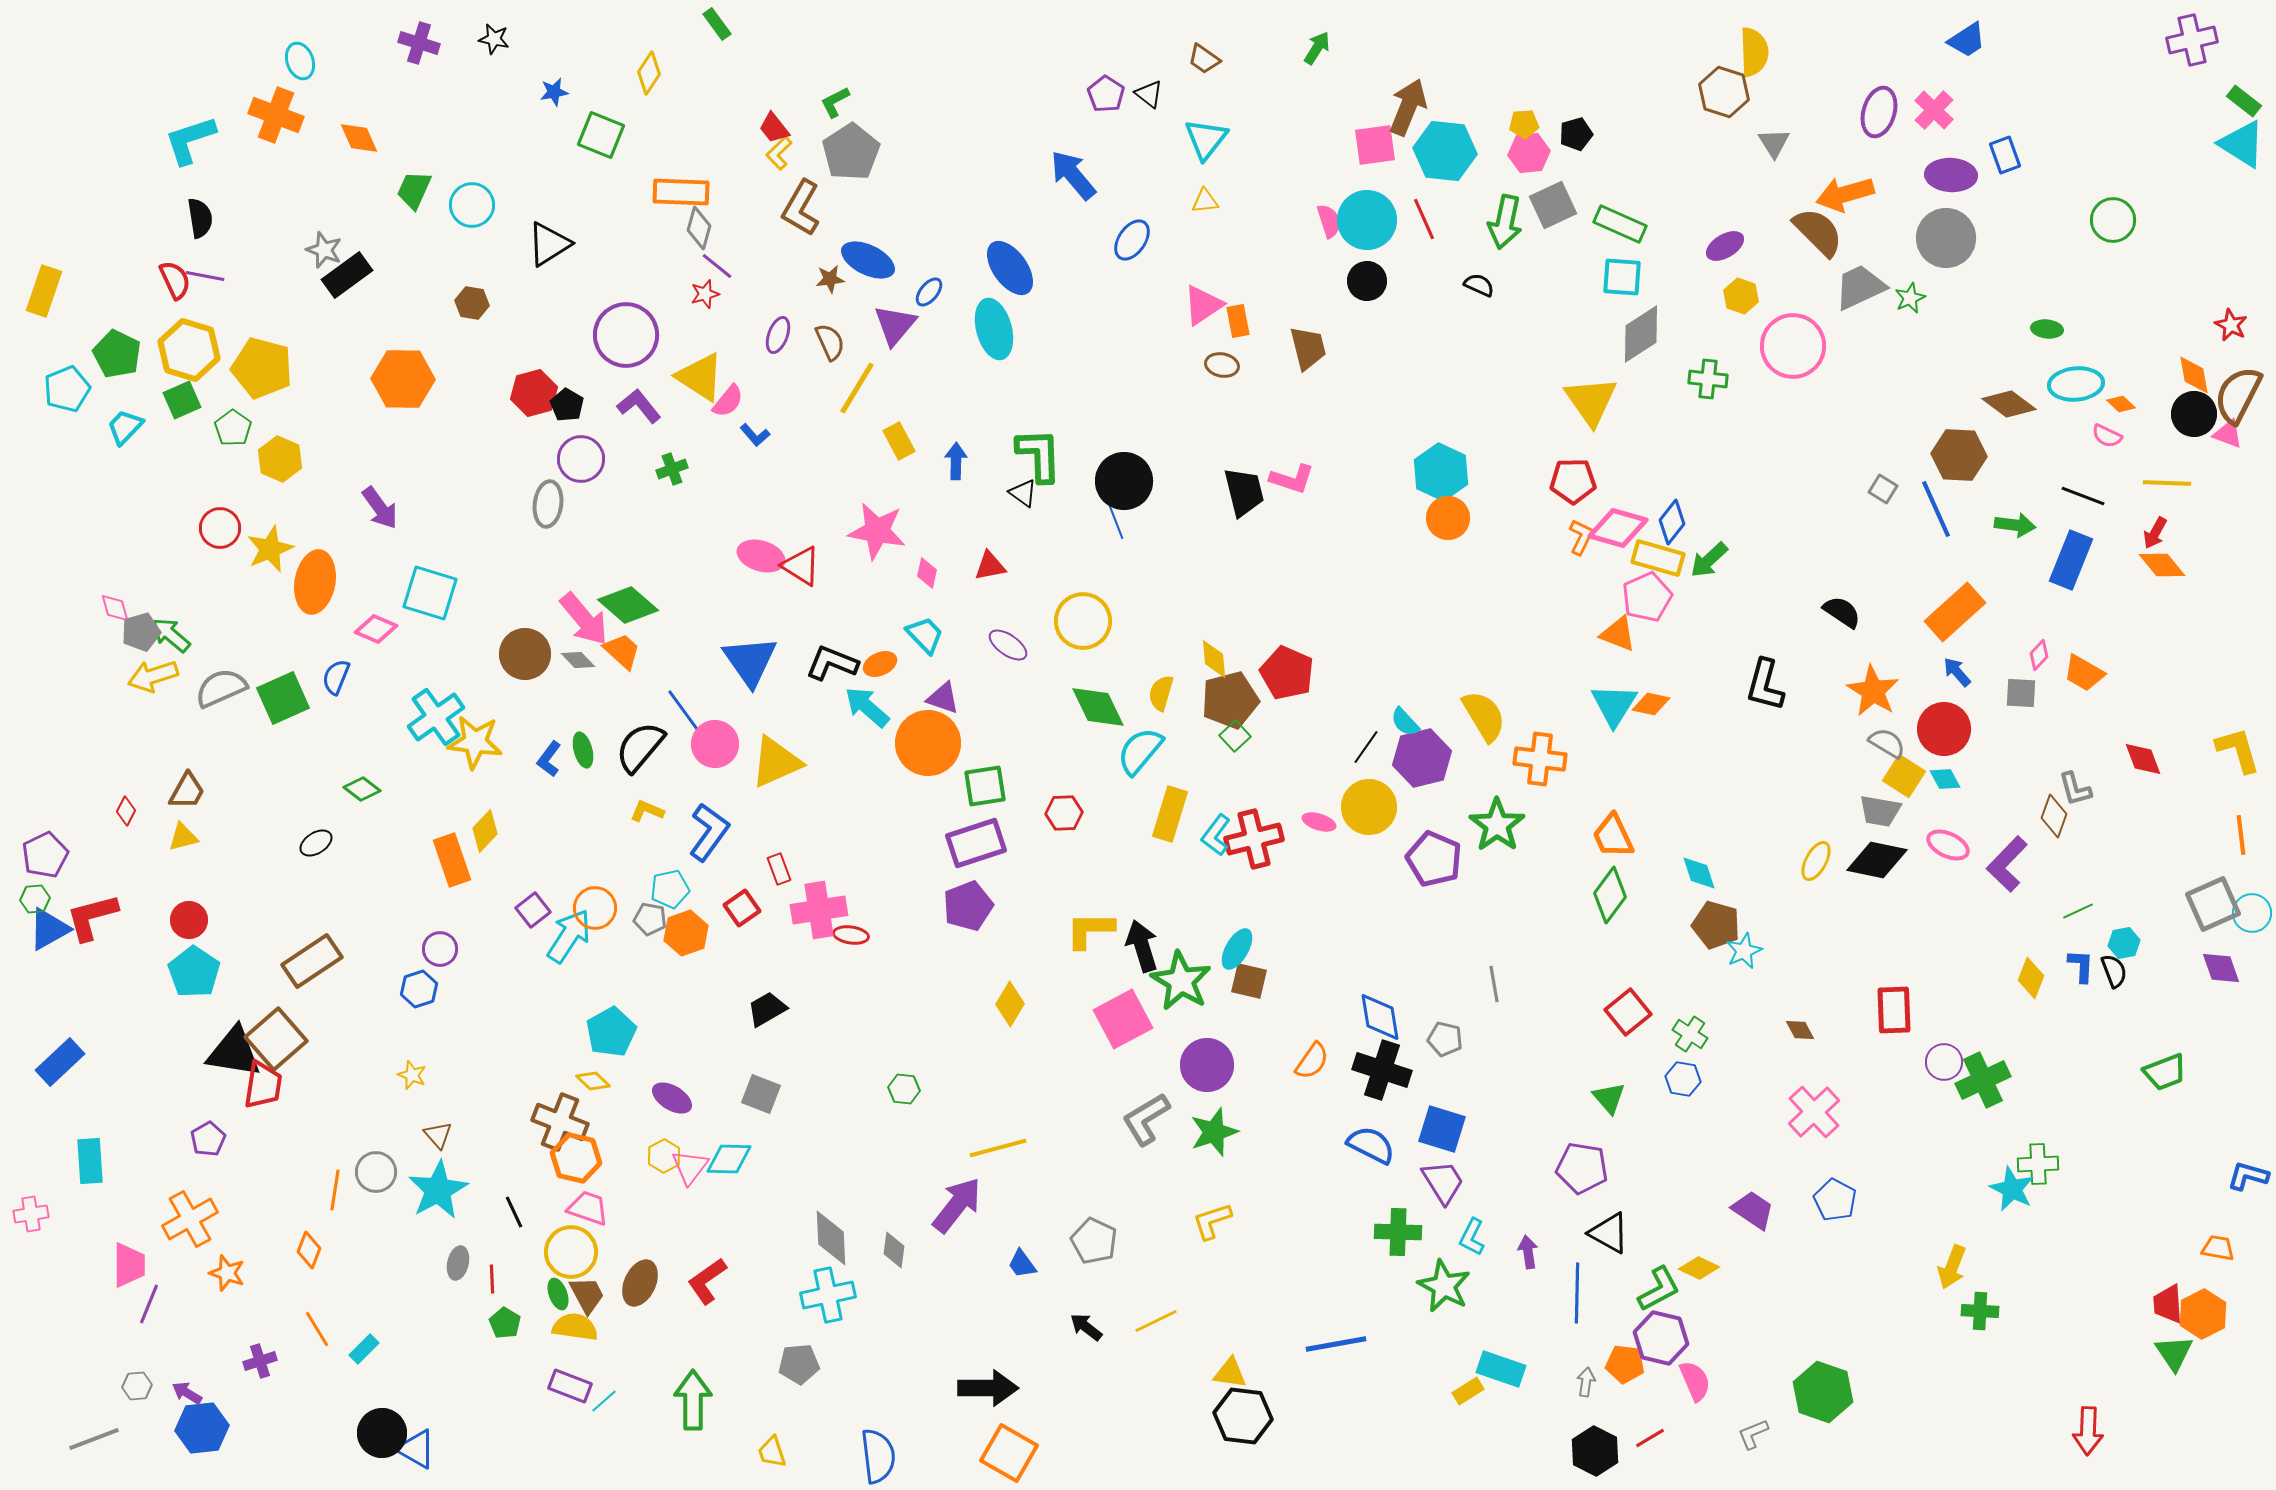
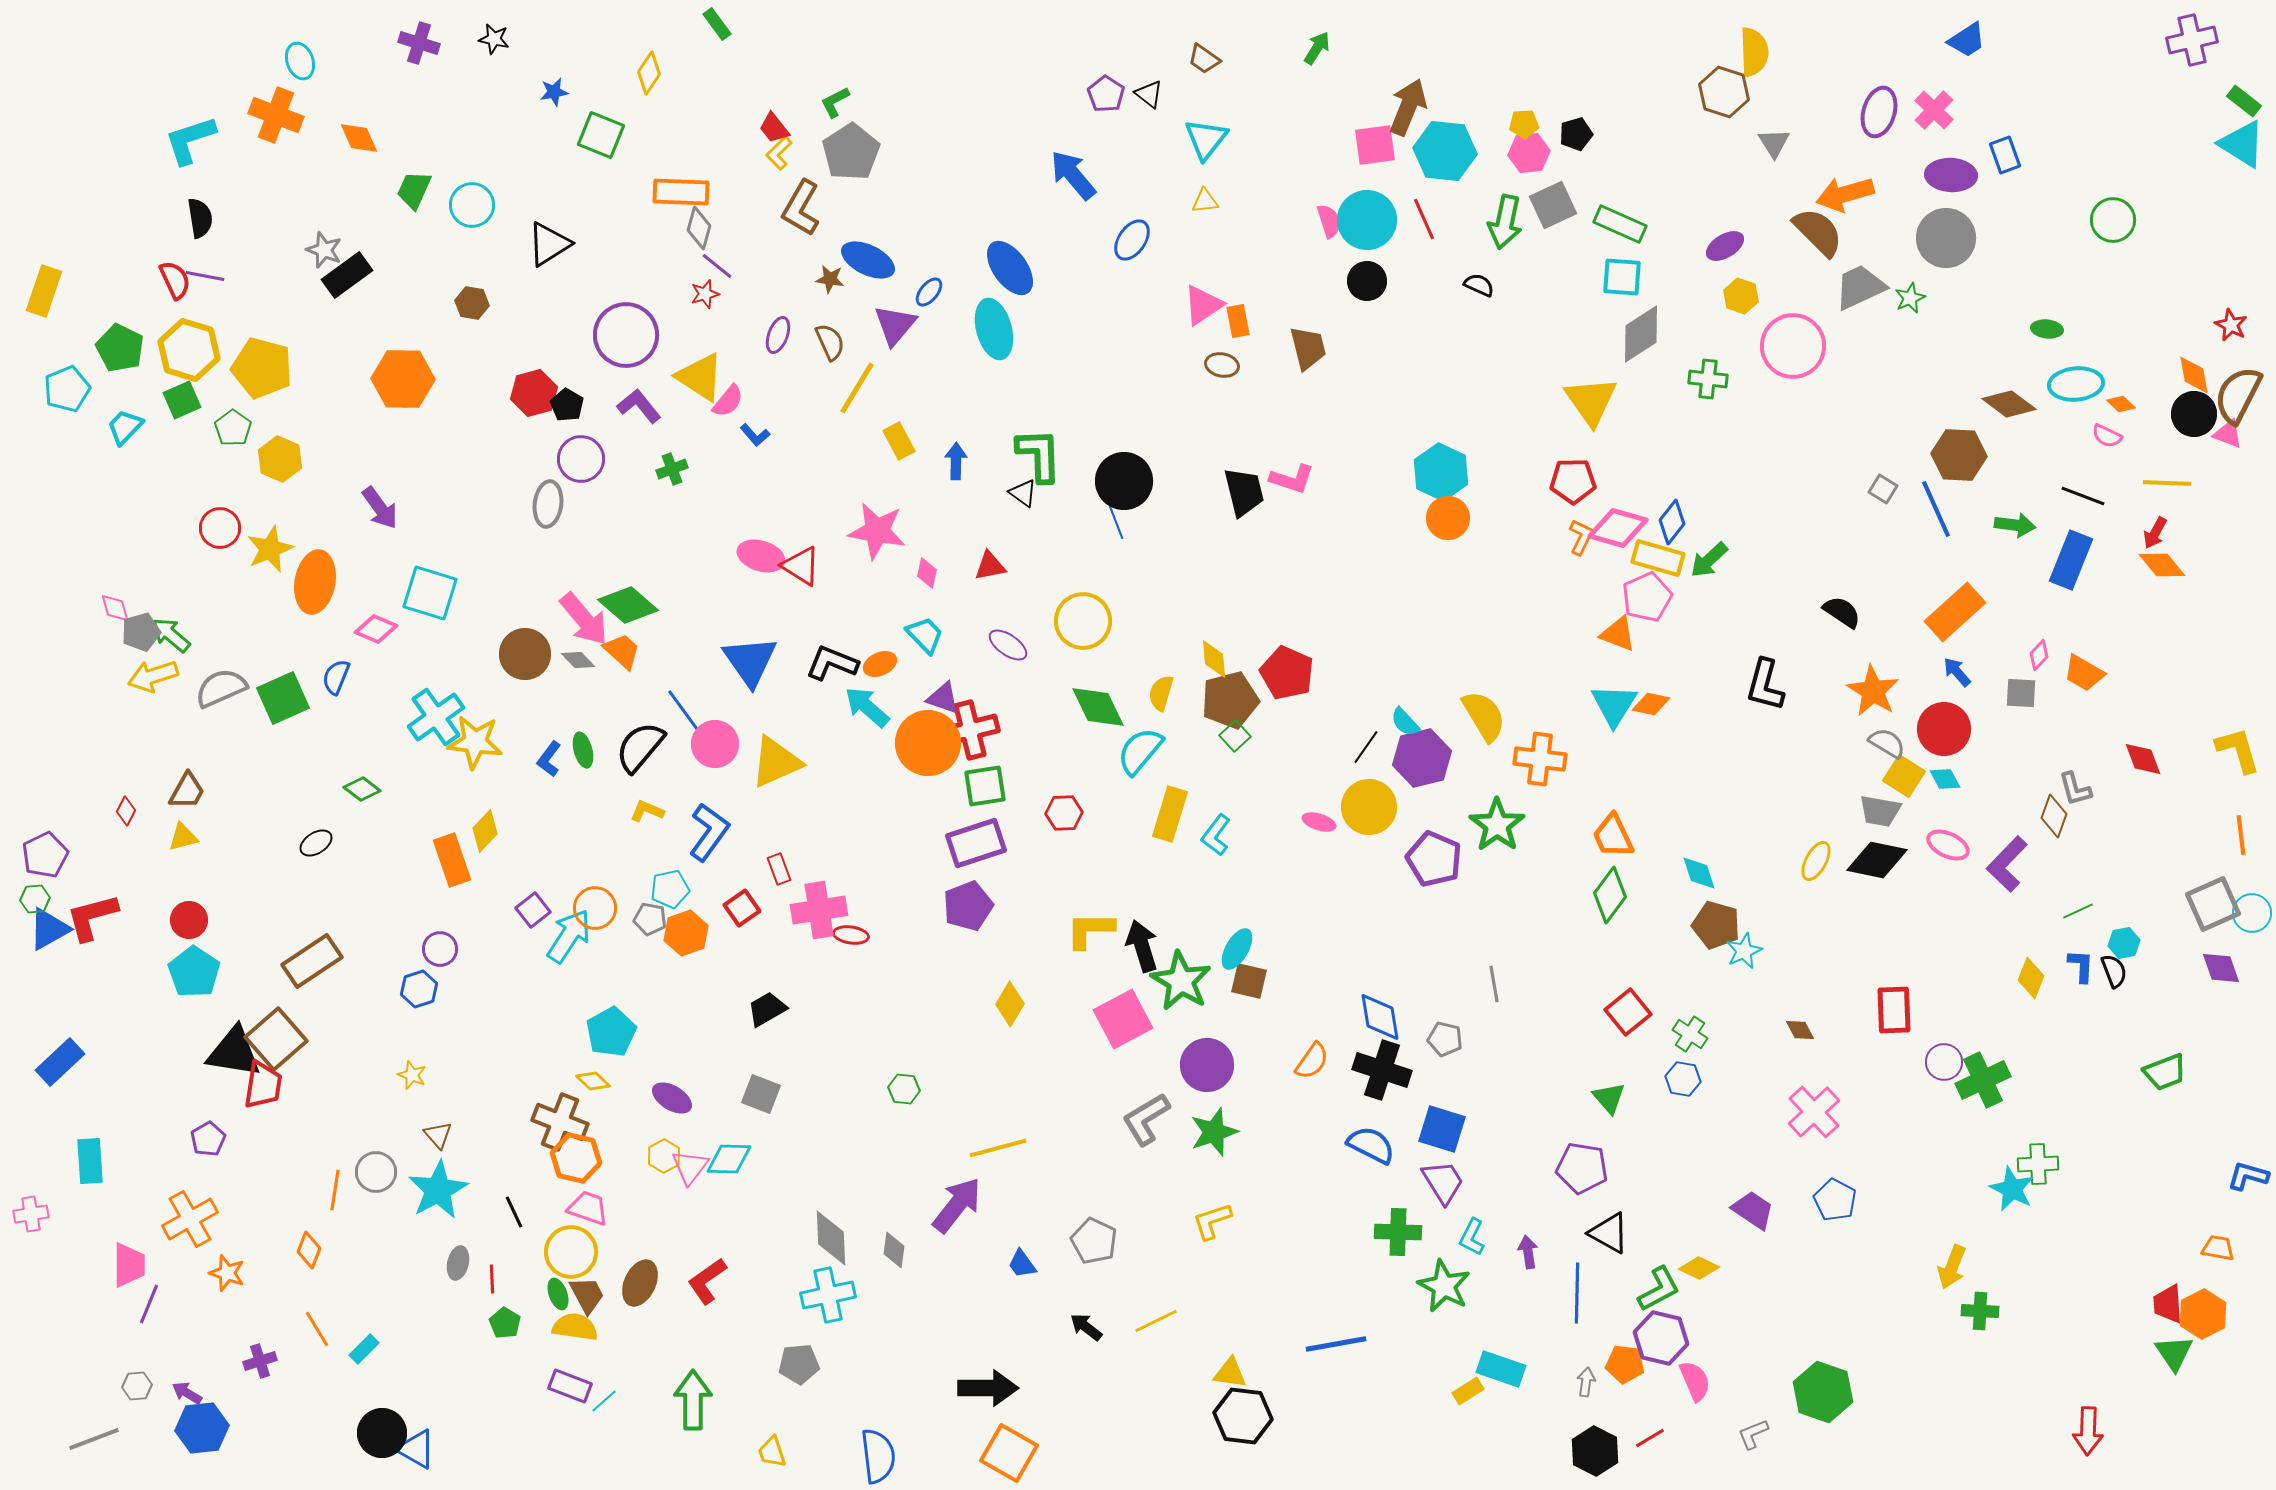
brown star at (830, 279): rotated 16 degrees clockwise
green pentagon at (117, 354): moved 3 px right, 6 px up
red cross at (1254, 839): moved 284 px left, 109 px up
